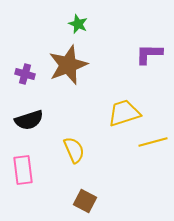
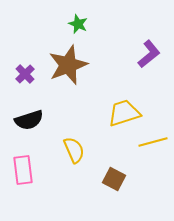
purple L-shape: rotated 140 degrees clockwise
purple cross: rotated 30 degrees clockwise
brown square: moved 29 px right, 22 px up
